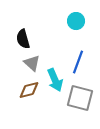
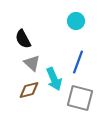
black semicircle: rotated 12 degrees counterclockwise
cyan arrow: moved 1 px left, 1 px up
